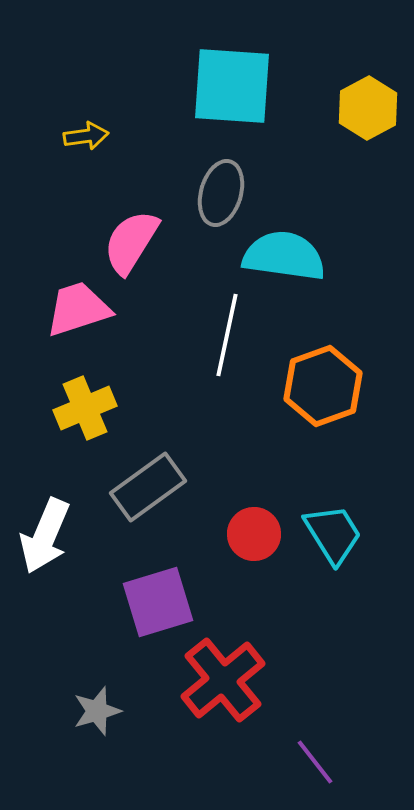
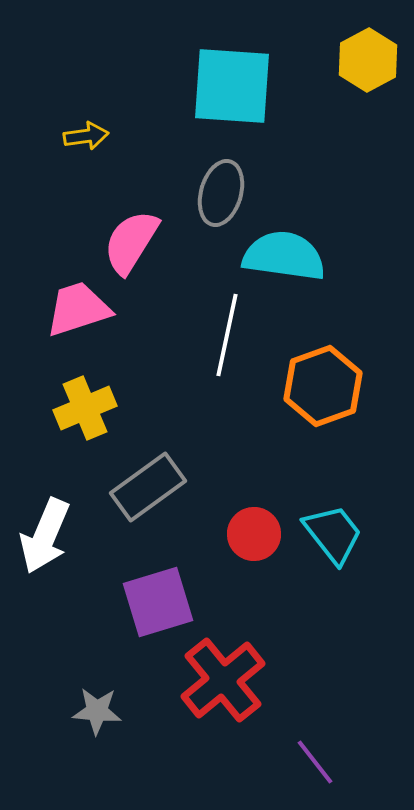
yellow hexagon: moved 48 px up
cyan trapezoid: rotated 6 degrees counterclockwise
gray star: rotated 21 degrees clockwise
